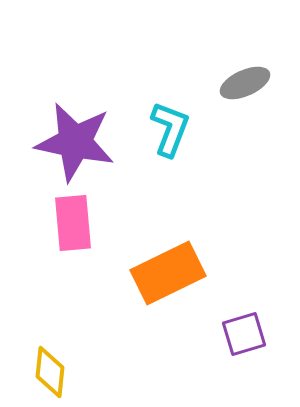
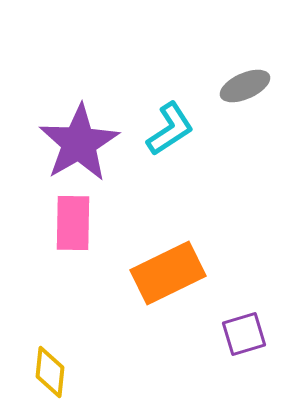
gray ellipse: moved 3 px down
cyan L-shape: rotated 36 degrees clockwise
purple star: moved 4 px right, 1 px down; rotated 30 degrees clockwise
pink rectangle: rotated 6 degrees clockwise
